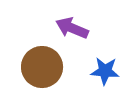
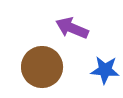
blue star: moved 1 px up
